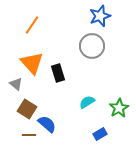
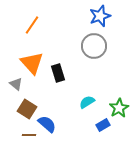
gray circle: moved 2 px right
blue rectangle: moved 3 px right, 9 px up
